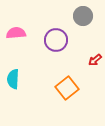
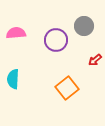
gray circle: moved 1 px right, 10 px down
